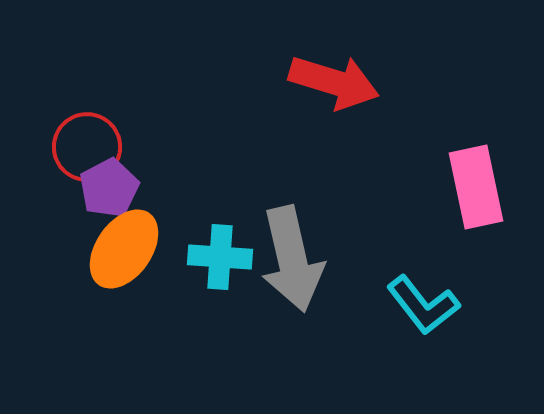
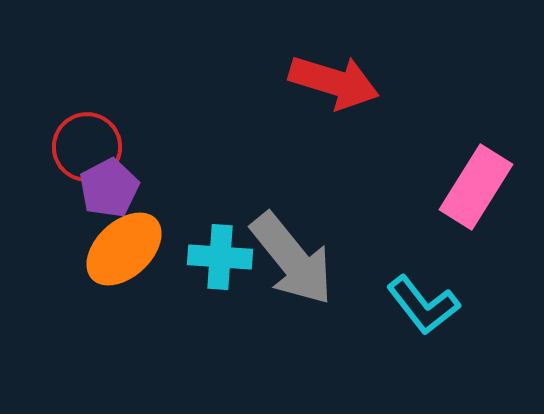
pink rectangle: rotated 44 degrees clockwise
orange ellipse: rotated 12 degrees clockwise
gray arrow: rotated 26 degrees counterclockwise
